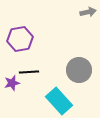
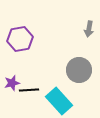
gray arrow: moved 1 px right, 17 px down; rotated 112 degrees clockwise
black line: moved 18 px down
